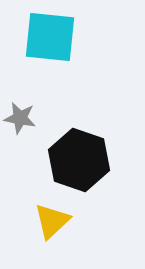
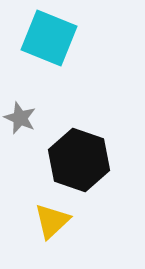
cyan square: moved 1 px left, 1 px down; rotated 16 degrees clockwise
gray star: rotated 12 degrees clockwise
